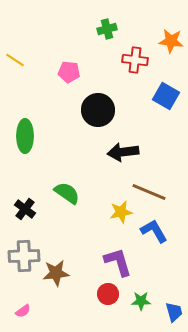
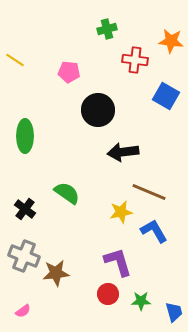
gray cross: rotated 24 degrees clockwise
